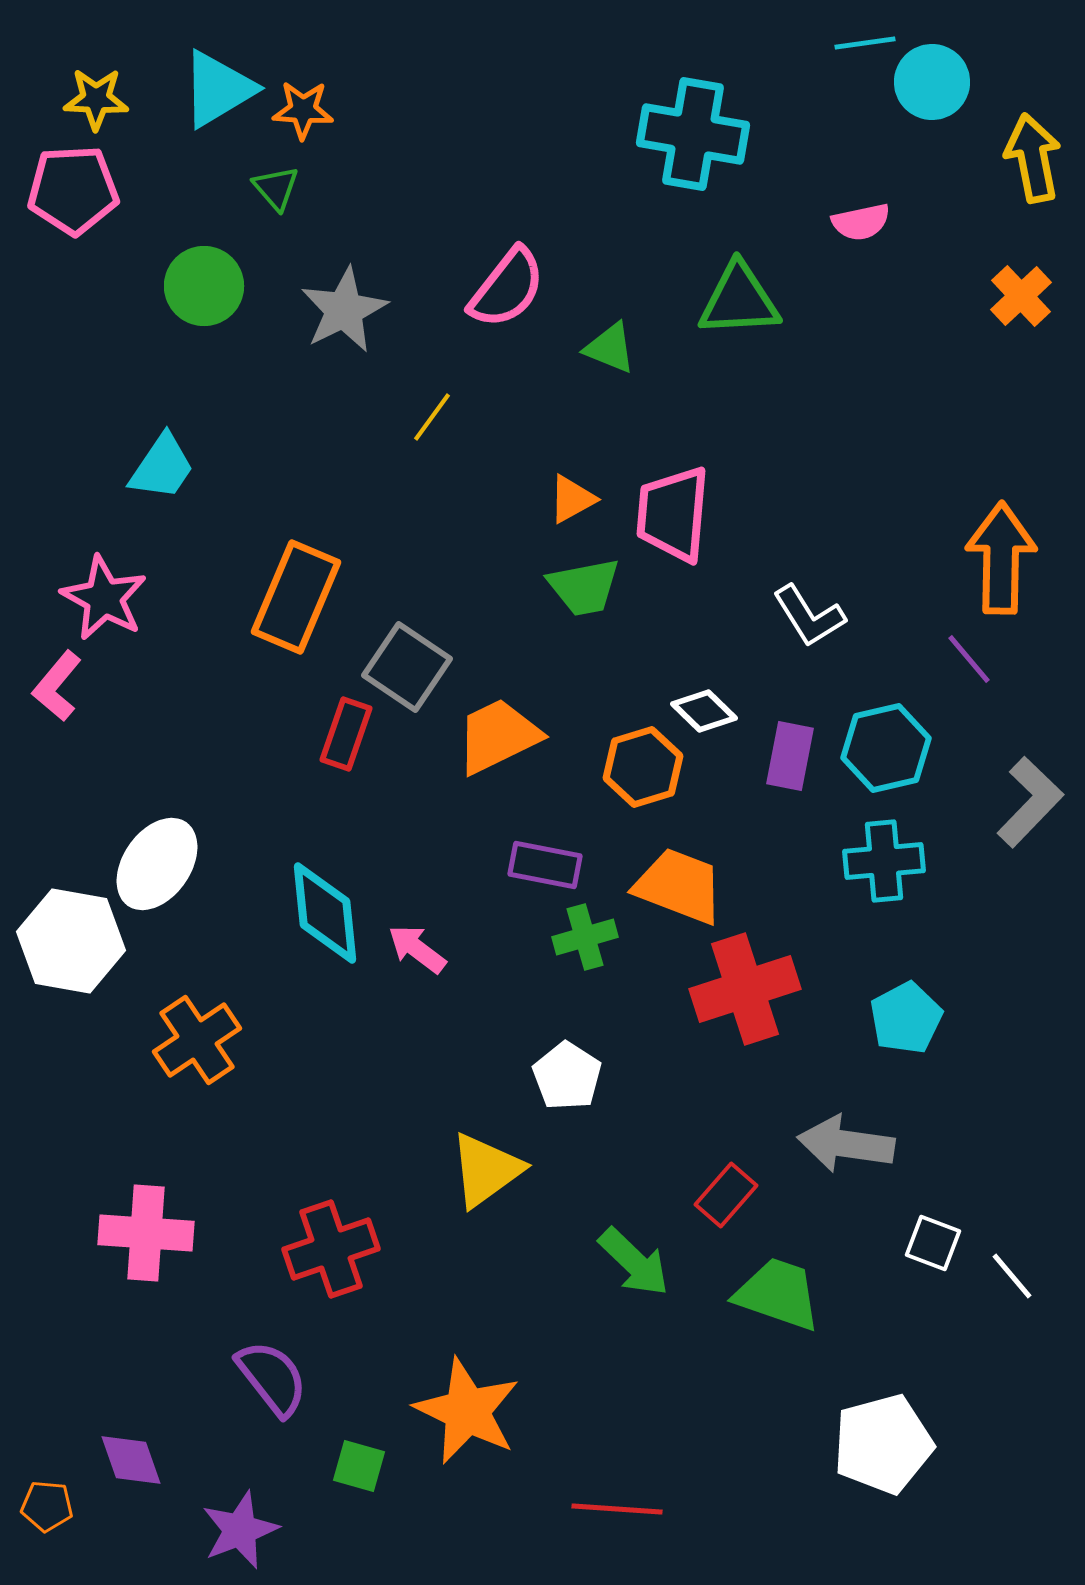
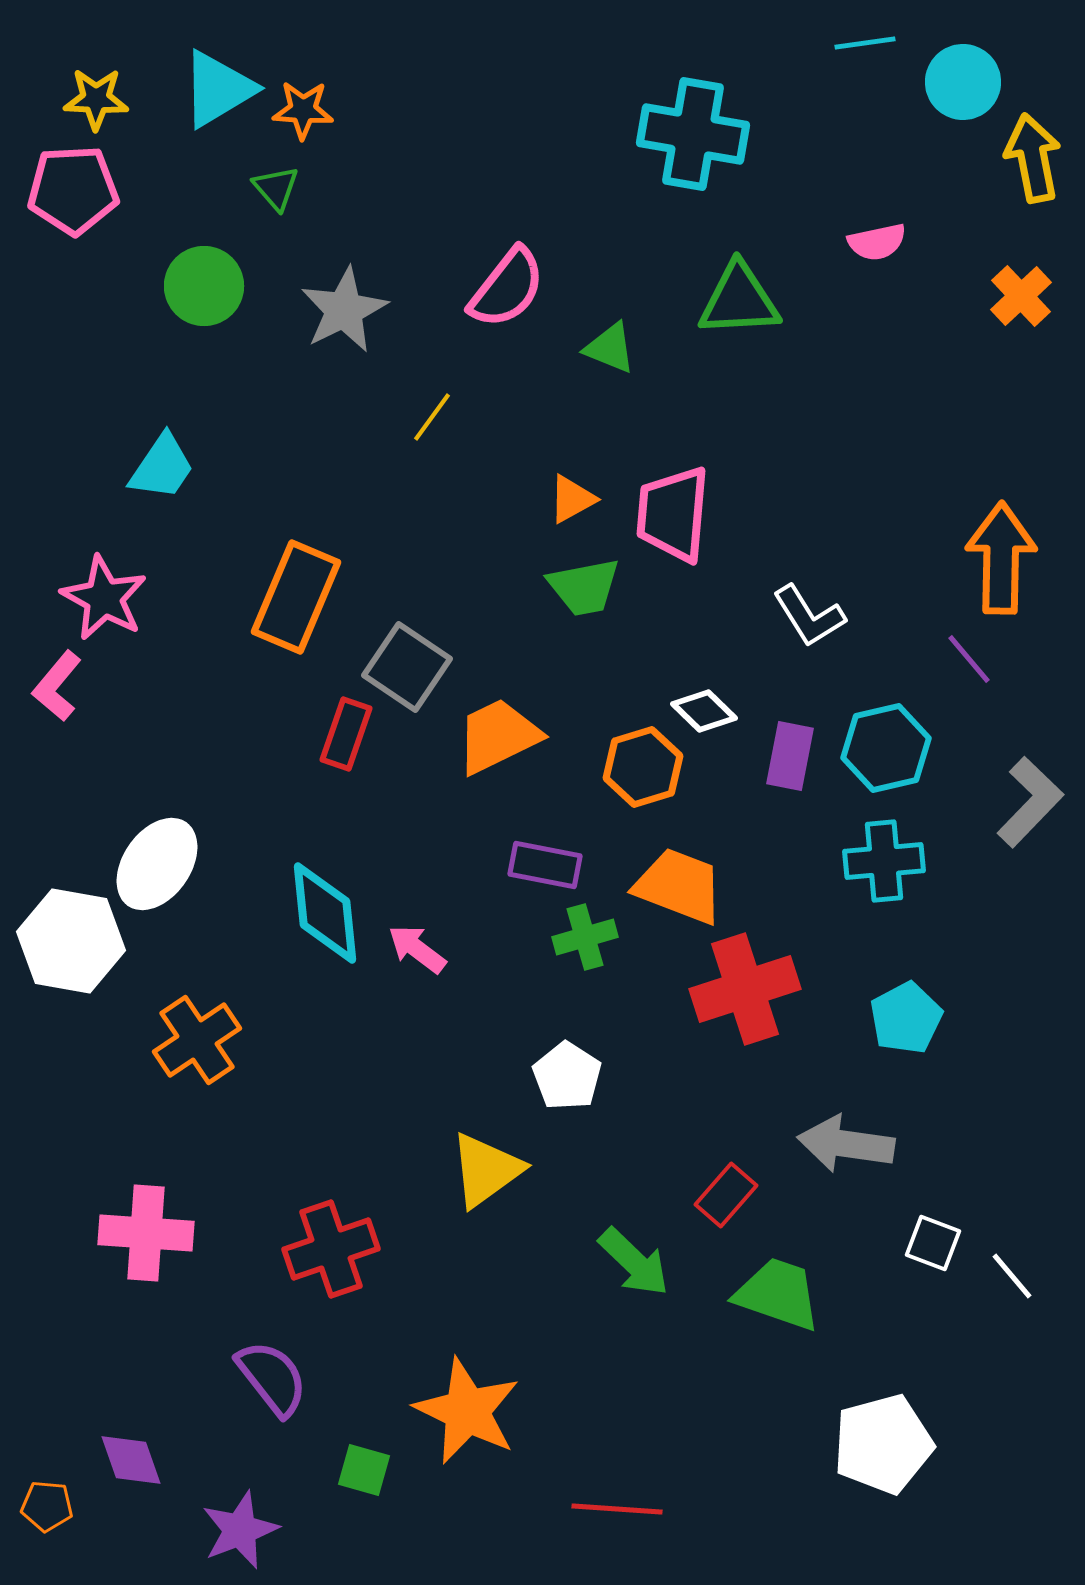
cyan circle at (932, 82): moved 31 px right
pink semicircle at (861, 222): moved 16 px right, 20 px down
green square at (359, 1466): moved 5 px right, 4 px down
